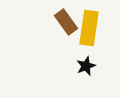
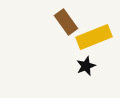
yellow rectangle: moved 5 px right, 9 px down; rotated 60 degrees clockwise
